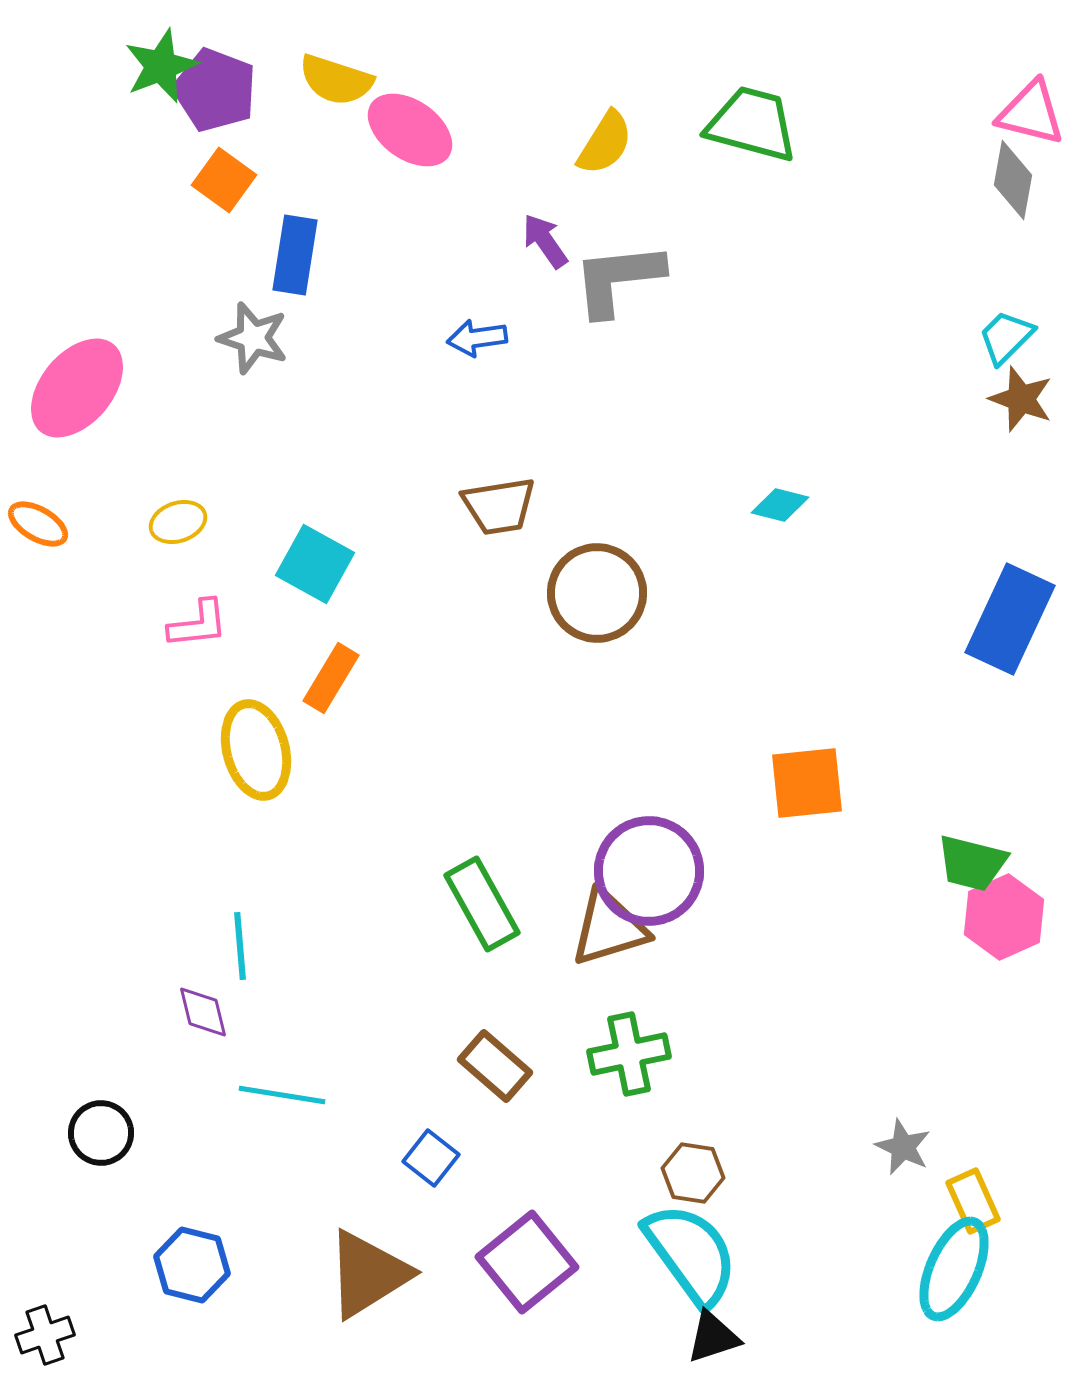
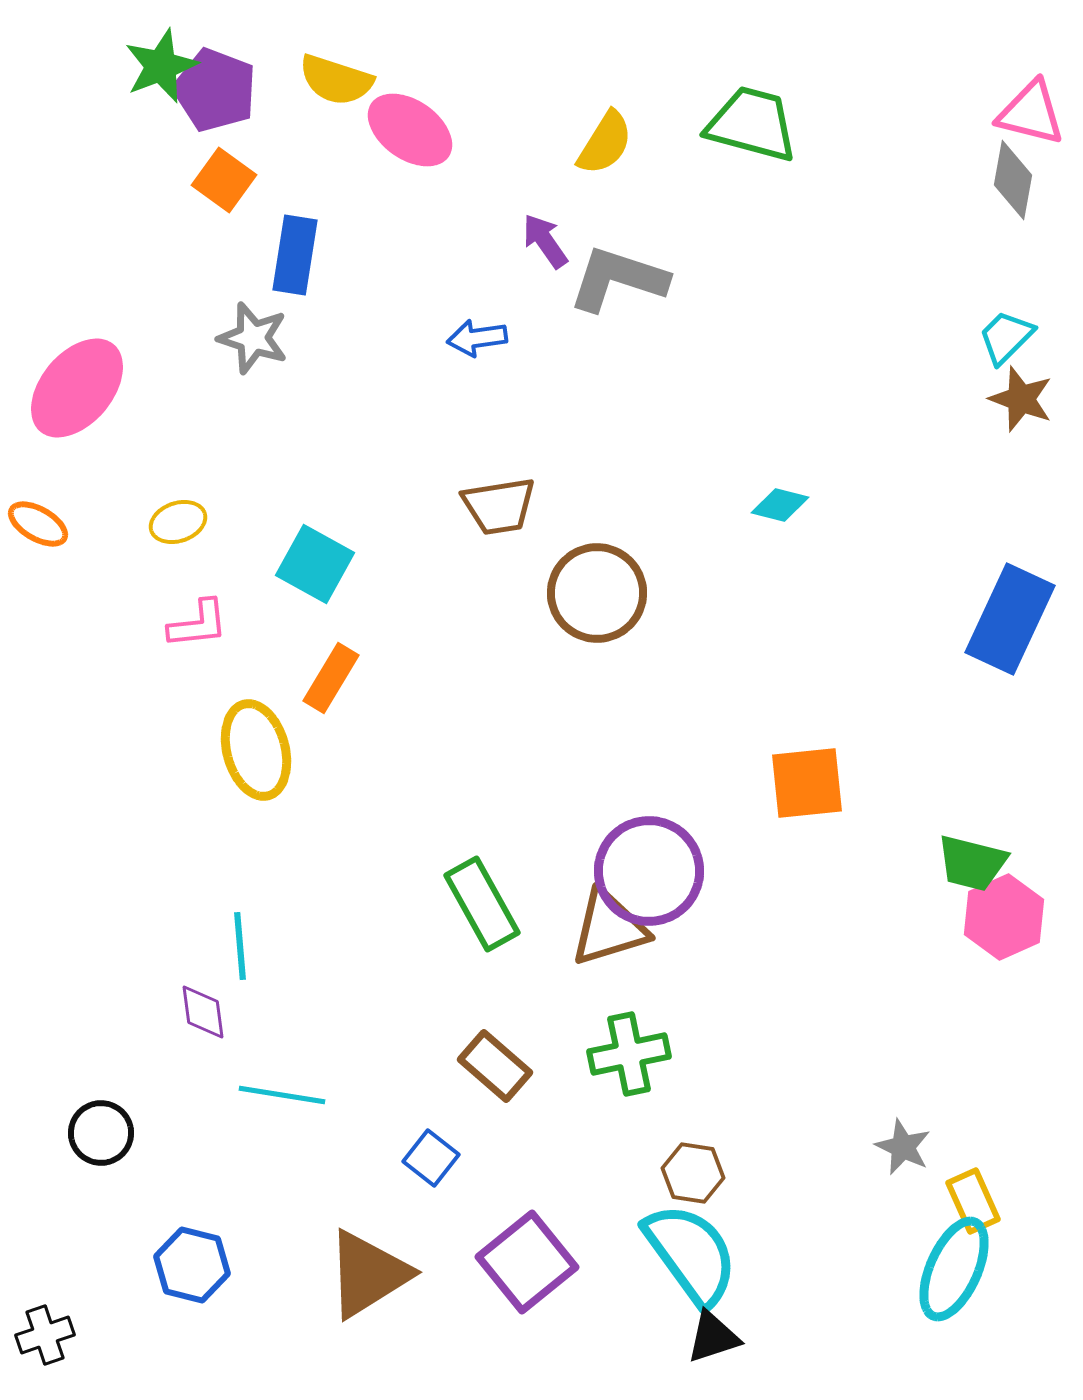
gray L-shape at (618, 279): rotated 24 degrees clockwise
purple diamond at (203, 1012): rotated 6 degrees clockwise
